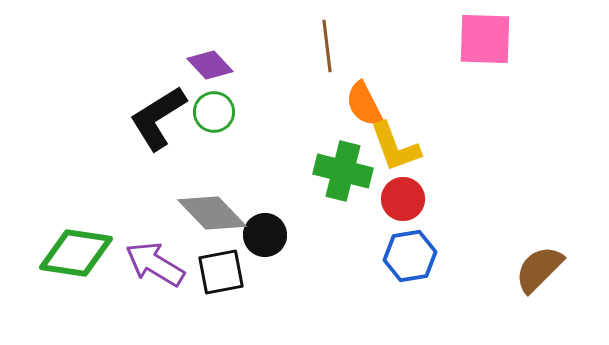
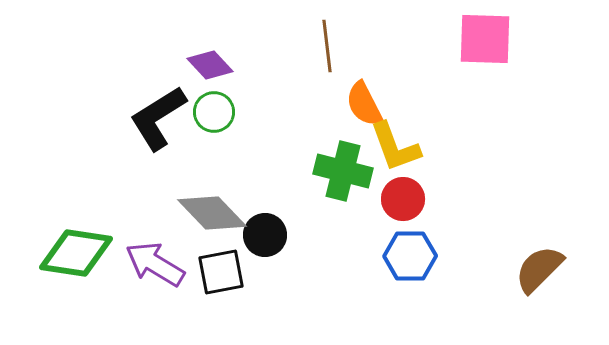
blue hexagon: rotated 9 degrees clockwise
